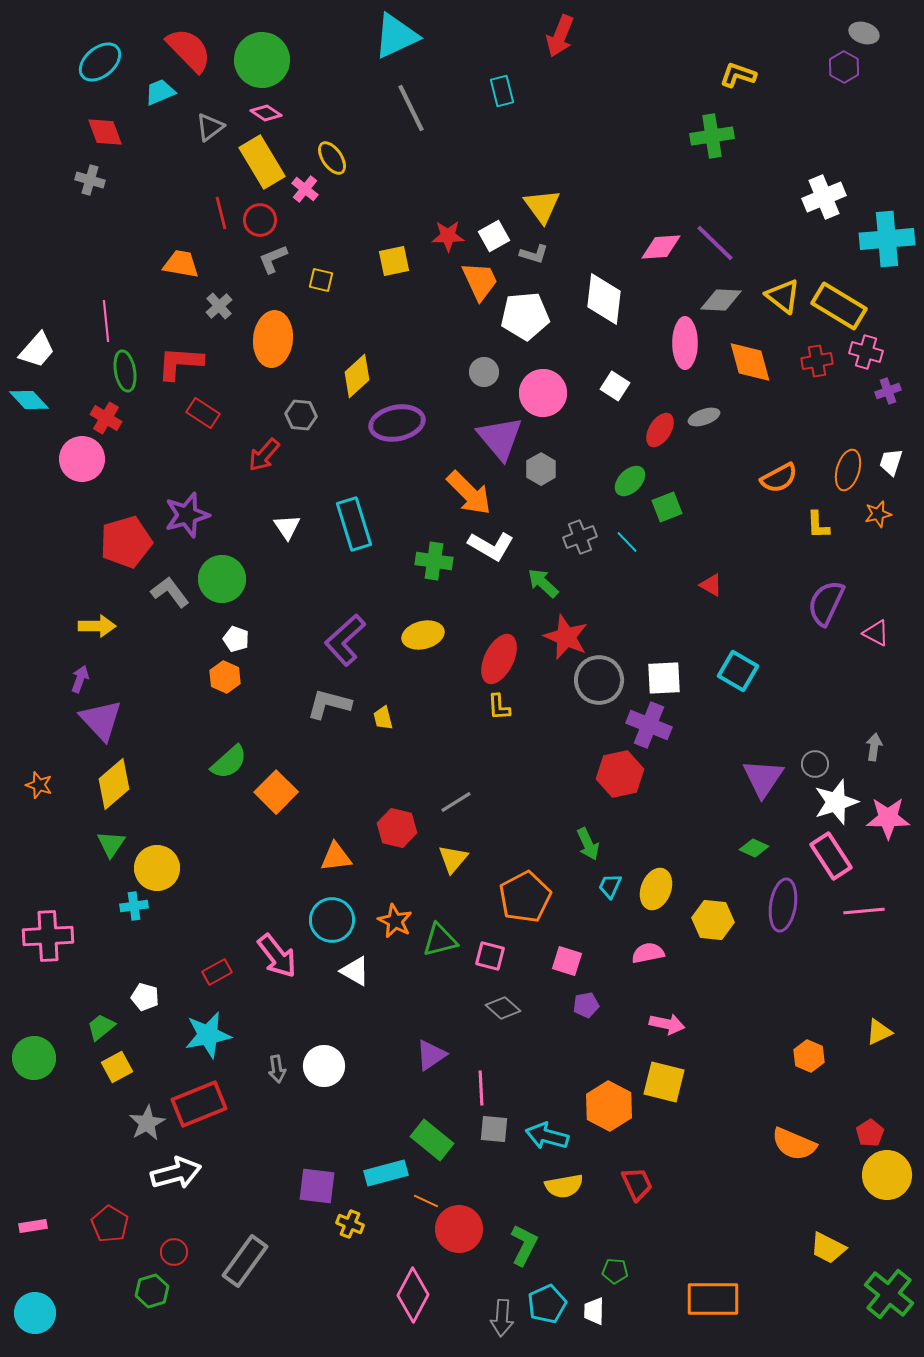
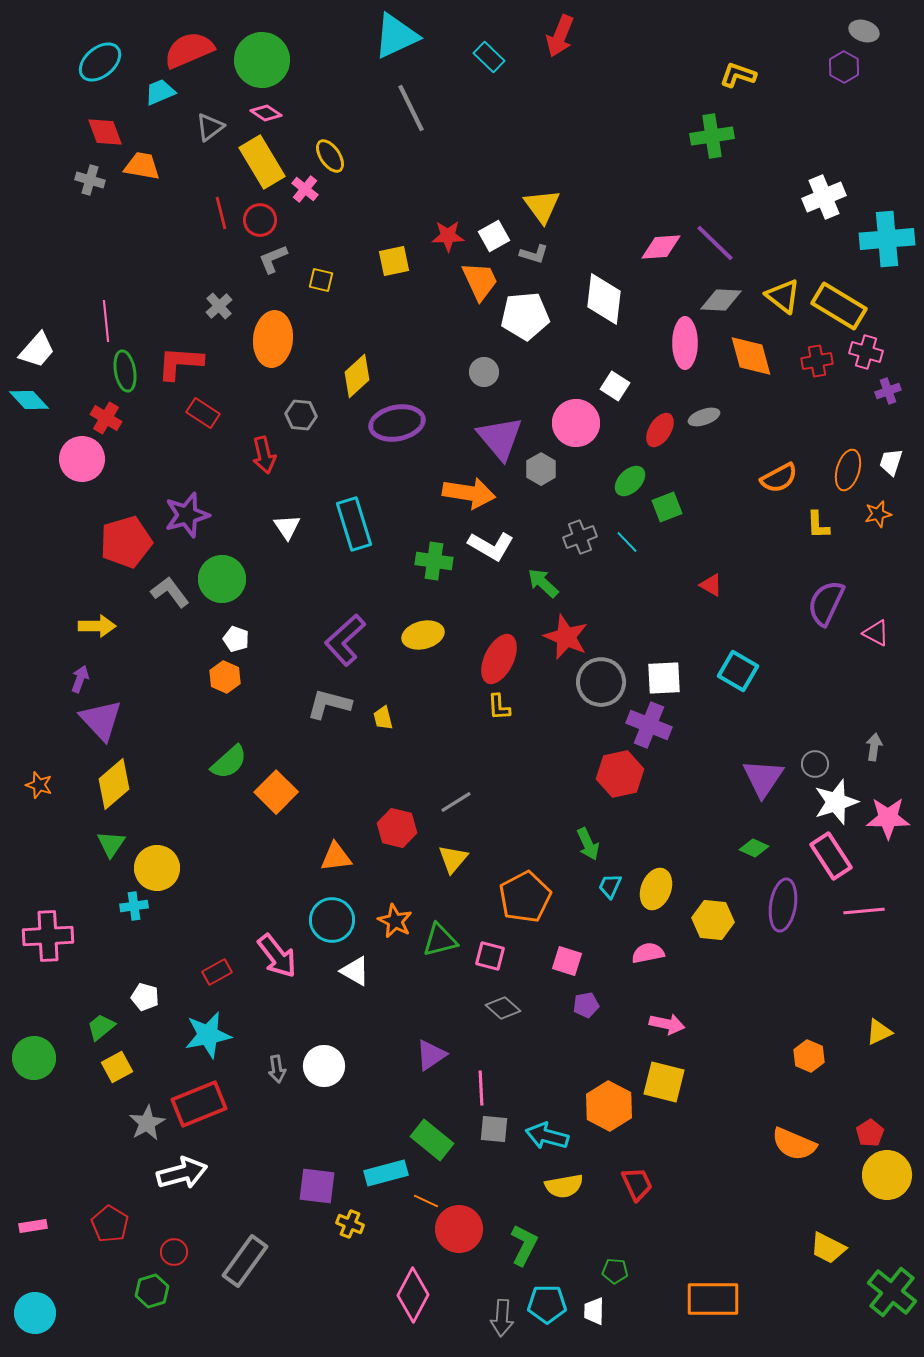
gray ellipse at (864, 33): moved 2 px up
red semicircle at (189, 50): rotated 69 degrees counterclockwise
cyan rectangle at (502, 91): moved 13 px left, 34 px up; rotated 32 degrees counterclockwise
yellow ellipse at (332, 158): moved 2 px left, 2 px up
orange trapezoid at (181, 264): moved 39 px left, 98 px up
orange diamond at (750, 362): moved 1 px right, 6 px up
pink circle at (543, 393): moved 33 px right, 30 px down
red arrow at (264, 455): rotated 54 degrees counterclockwise
orange arrow at (469, 493): rotated 36 degrees counterclockwise
gray circle at (599, 680): moved 2 px right, 2 px down
white arrow at (176, 1173): moved 6 px right
green cross at (889, 1294): moved 3 px right, 2 px up
cyan pentagon at (547, 1304): rotated 24 degrees clockwise
